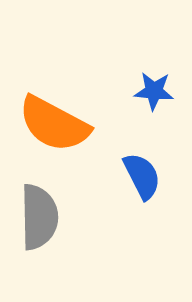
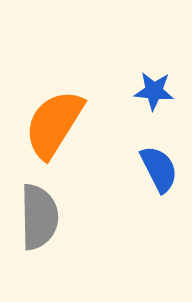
orange semicircle: rotated 94 degrees clockwise
blue semicircle: moved 17 px right, 7 px up
